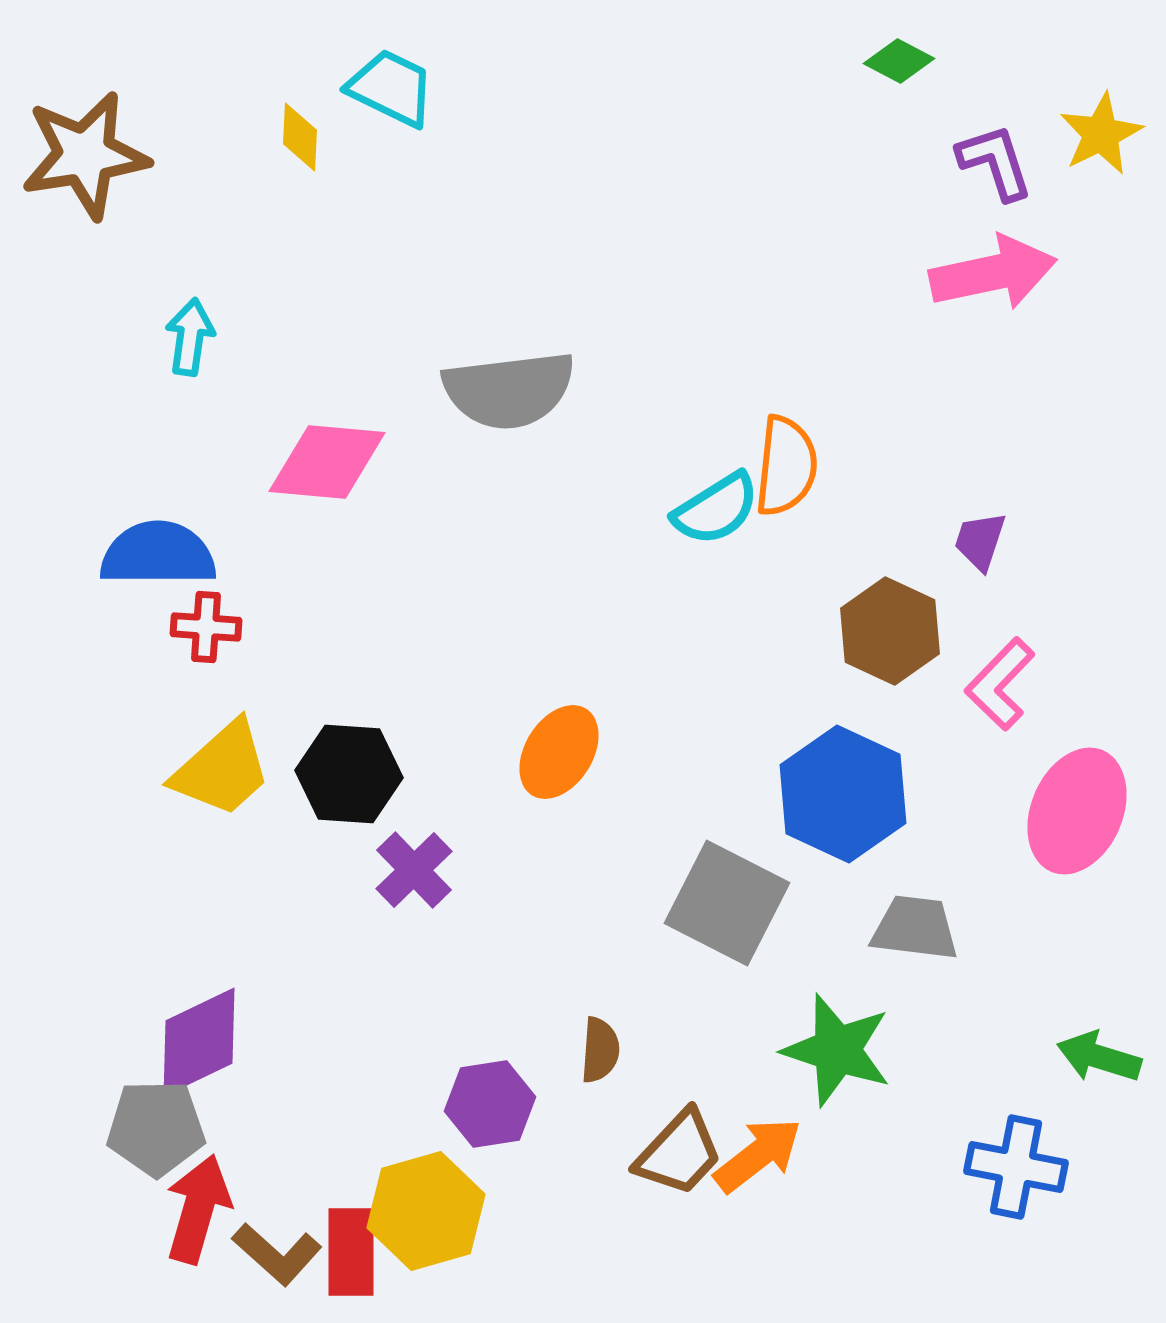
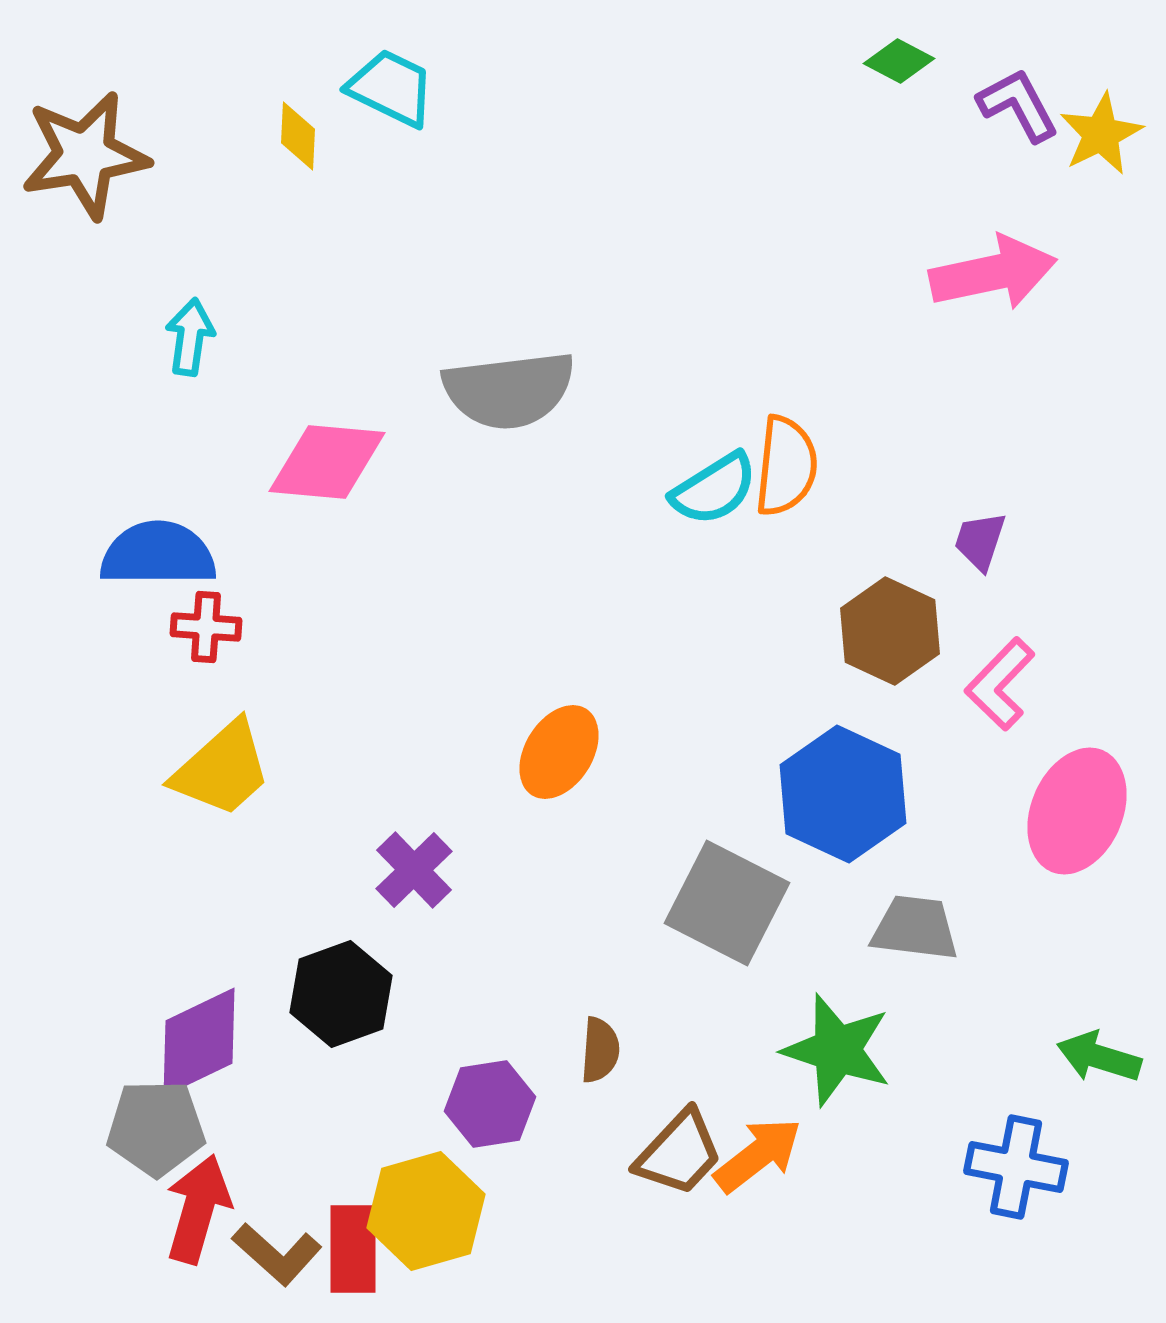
yellow diamond: moved 2 px left, 1 px up
purple L-shape: moved 23 px right, 57 px up; rotated 10 degrees counterclockwise
cyan semicircle: moved 2 px left, 20 px up
black hexagon: moved 8 px left, 220 px down; rotated 24 degrees counterclockwise
red rectangle: moved 2 px right, 3 px up
